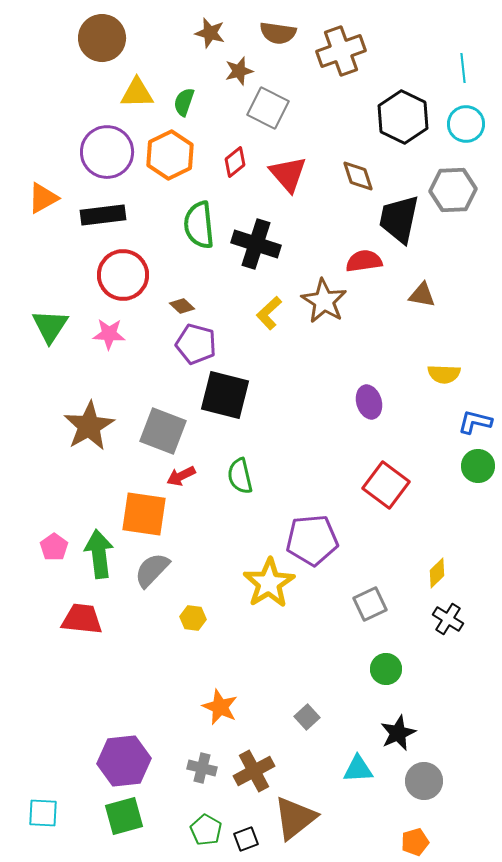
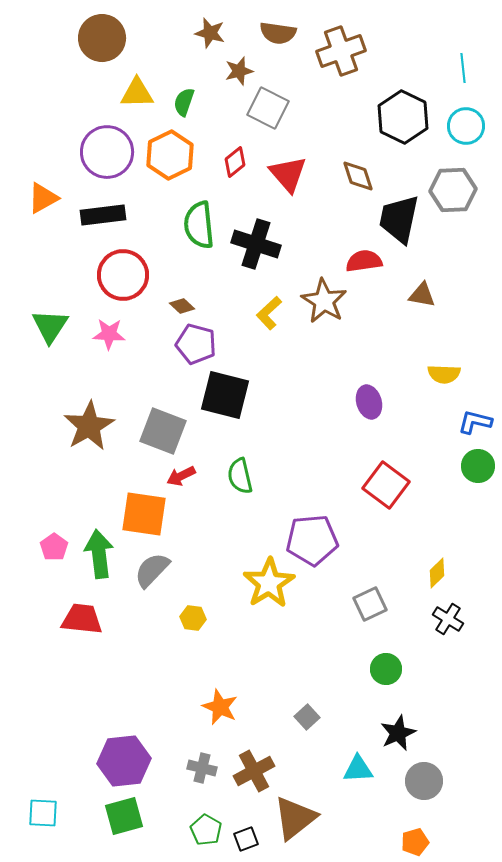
cyan circle at (466, 124): moved 2 px down
